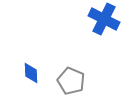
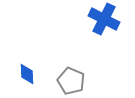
blue diamond: moved 4 px left, 1 px down
